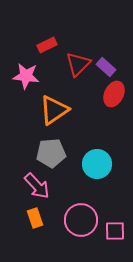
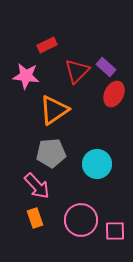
red triangle: moved 1 px left, 7 px down
